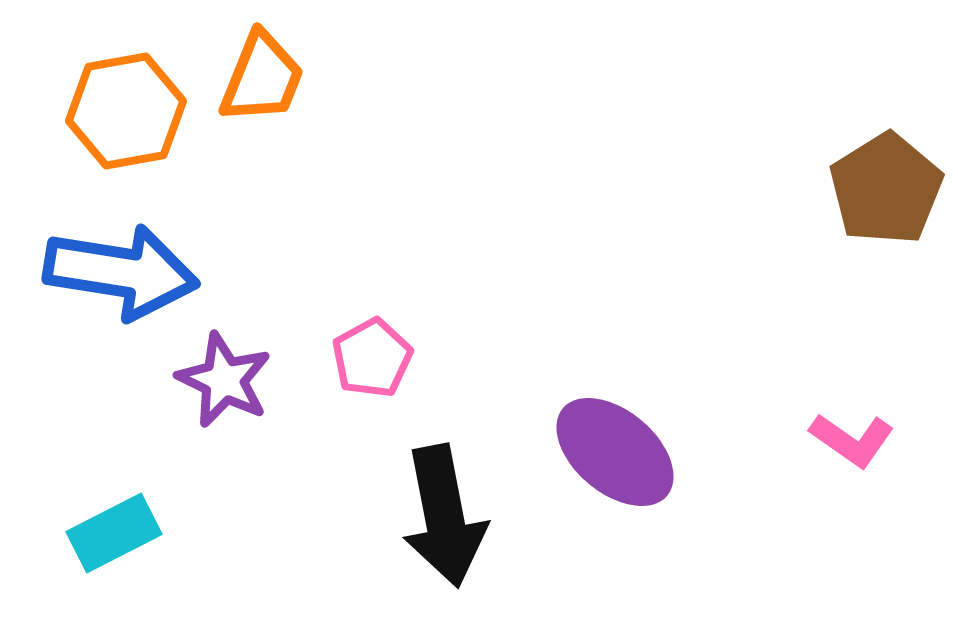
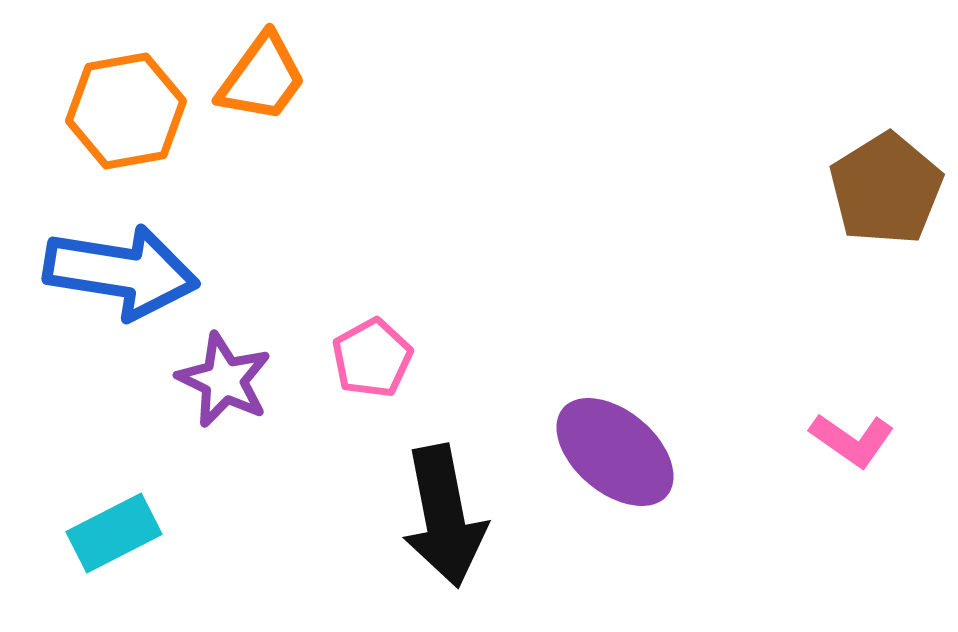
orange trapezoid: rotated 14 degrees clockwise
